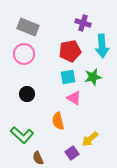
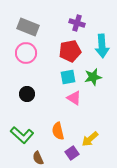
purple cross: moved 6 px left
pink circle: moved 2 px right, 1 px up
orange semicircle: moved 10 px down
